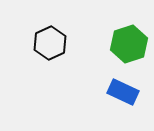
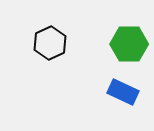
green hexagon: rotated 18 degrees clockwise
